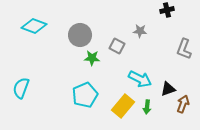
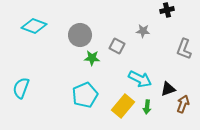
gray star: moved 3 px right
